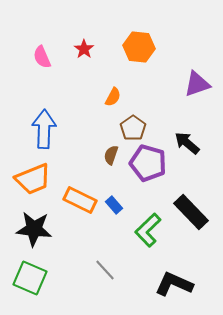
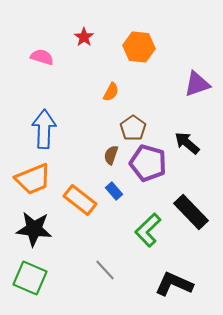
red star: moved 12 px up
pink semicircle: rotated 130 degrees clockwise
orange semicircle: moved 2 px left, 5 px up
orange rectangle: rotated 12 degrees clockwise
blue rectangle: moved 14 px up
